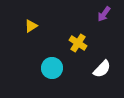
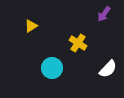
white semicircle: moved 6 px right
